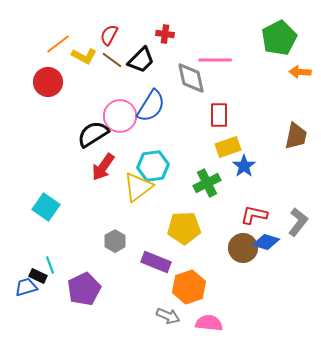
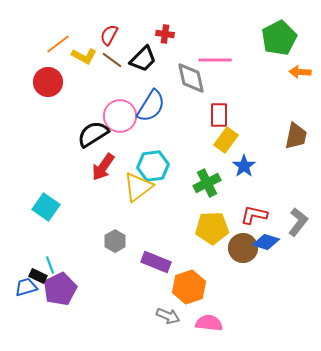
black trapezoid: moved 2 px right, 1 px up
yellow rectangle: moved 2 px left, 7 px up; rotated 35 degrees counterclockwise
yellow pentagon: moved 28 px right
purple pentagon: moved 24 px left
